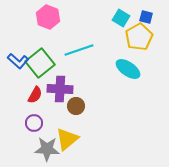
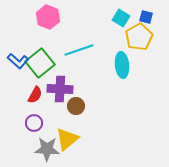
cyan ellipse: moved 6 px left, 4 px up; rotated 50 degrees clockwise
